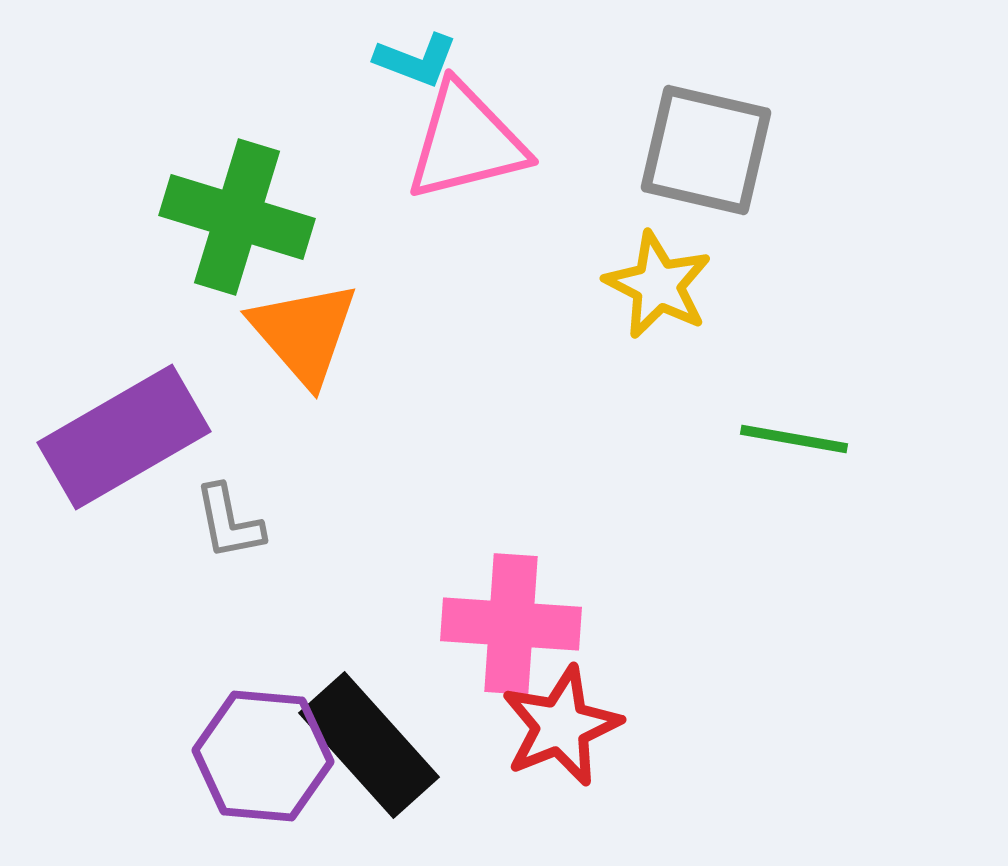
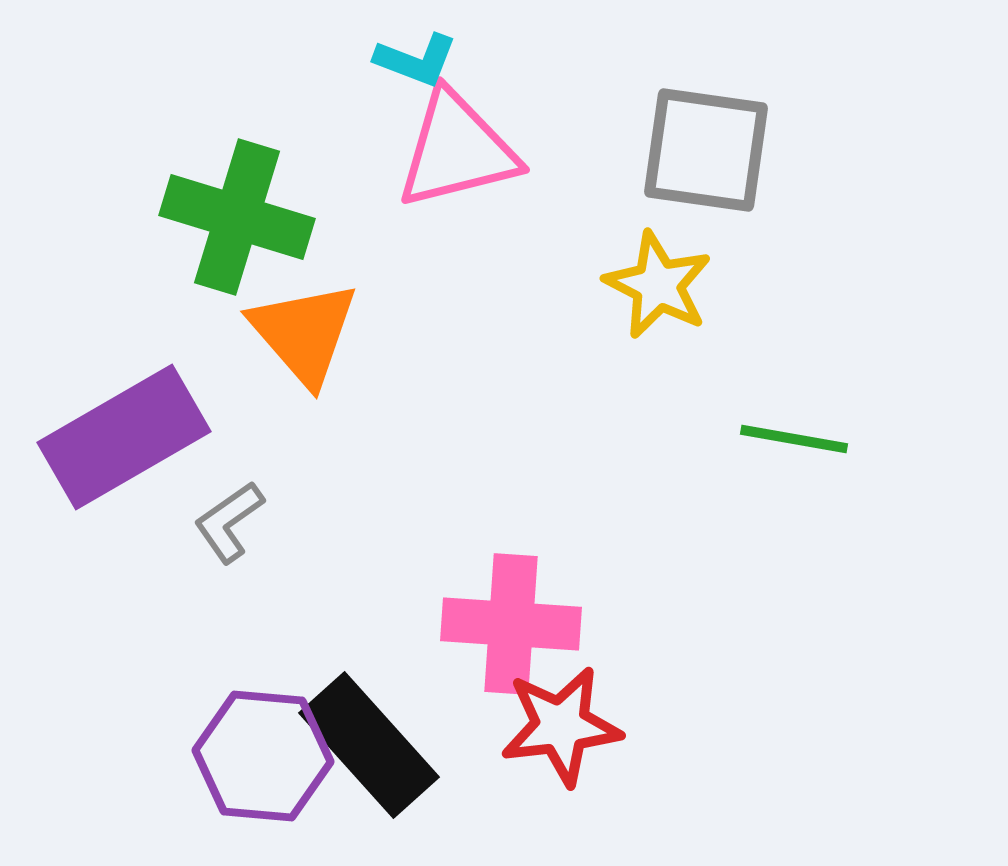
pink triangle: moved 9 px left, 8 px down
gray square: rotated 5 degrees counterclockwise
gray L-shape: rotated 66 degrees clockwise
red star: rotated 15 degrees clockwise
